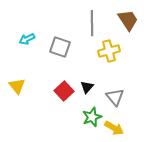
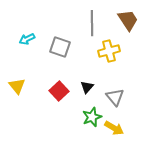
red square: moved 5 px left
